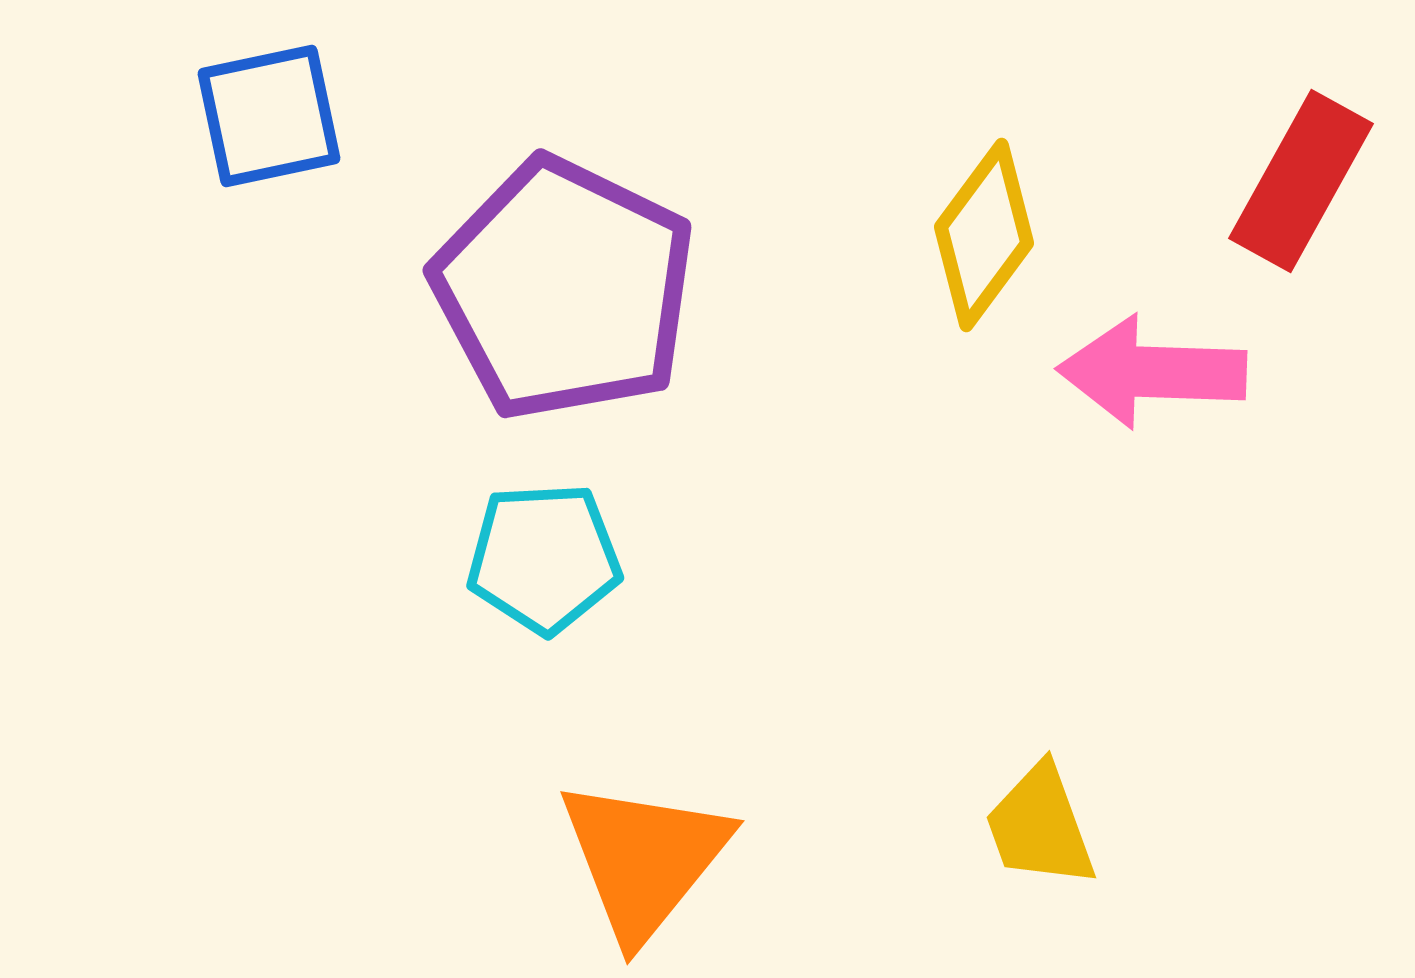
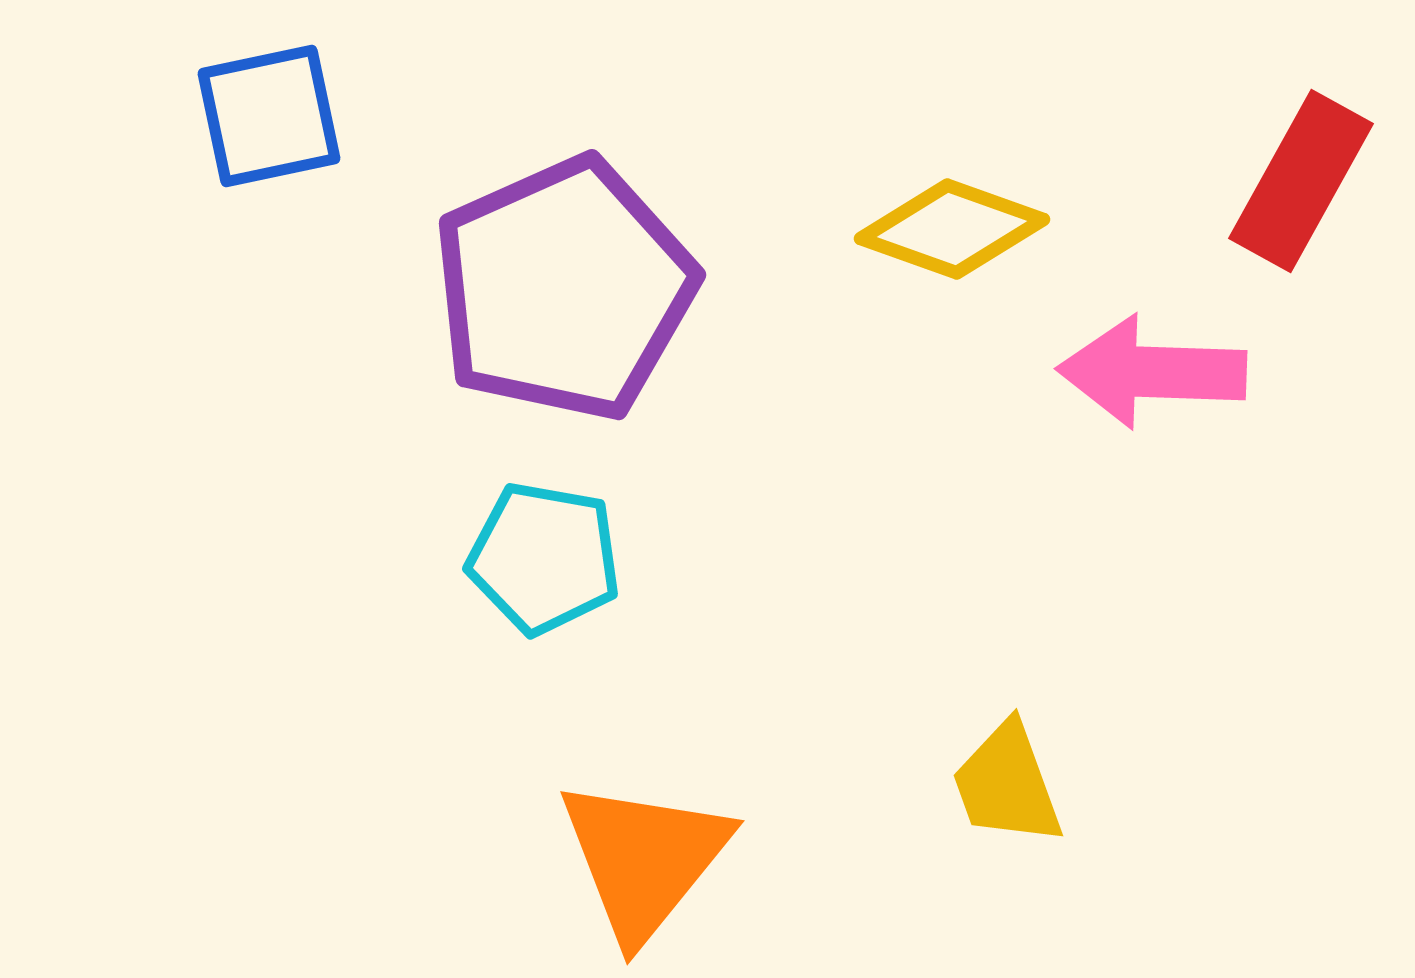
yellow diamond: moved 32 px left, 6 px up; rotated 73 degrees clockwise
purple pentagon: rotated 22 degrees clockwise
cyan pentagon: rotated 13 degrees clockwise
yellow trapezoid: moved 33 px left, 42 px up
